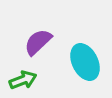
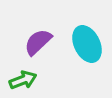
cyan ellipse: moved 2 px right, 18 px up
